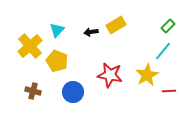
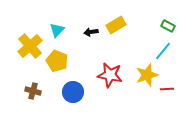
green rectangle: rotated 72 degrees clockwise
yellow star: rotated 10 degrees clockwise
red line: moved 2 px left, 2 px up
